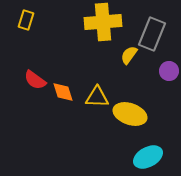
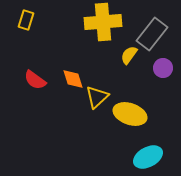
gray rectangle: rotated 16 degrees clockwise
purple circle: moved 6 px left, 3 px up
orange diamond: moved 10 px right, 13 px up
yellow triangle: rotated 45 degrees counterclockwise
